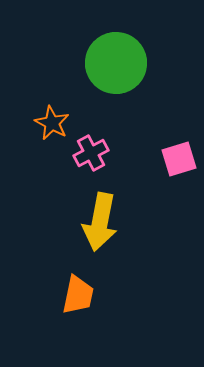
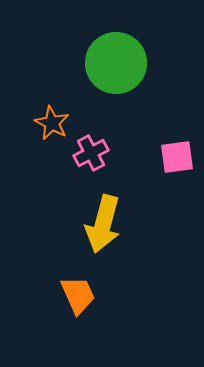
pink square: moved 2 px left, 2 px up; rotated 9 degrees clockwise
yellow arrow: moved 3 px right, 2 px down; rotated 4 degrees clockwise
orange trapezoid: rotated 36 degrees counterclockwise
